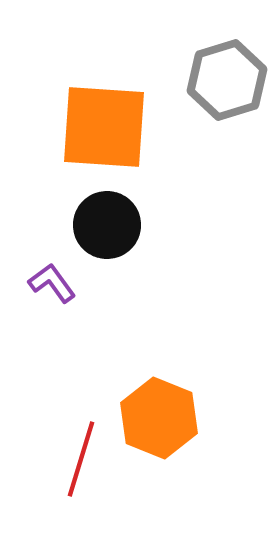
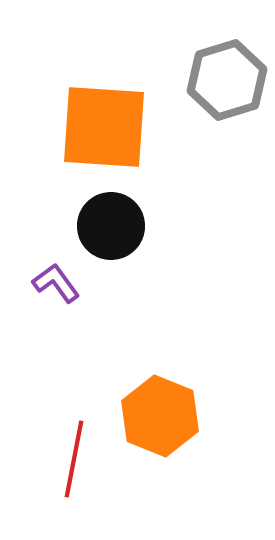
black circle: moved 4 px right, 1 px down
purple L-shape: moved 4 px right
orange hexagon: moved 1 px right, 2 px up
red line: moved 7 px left; rotated 6 degrees counterclockwise
